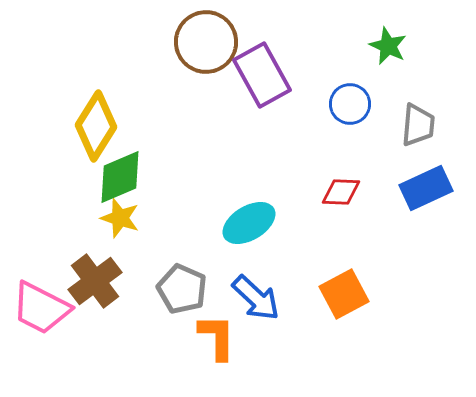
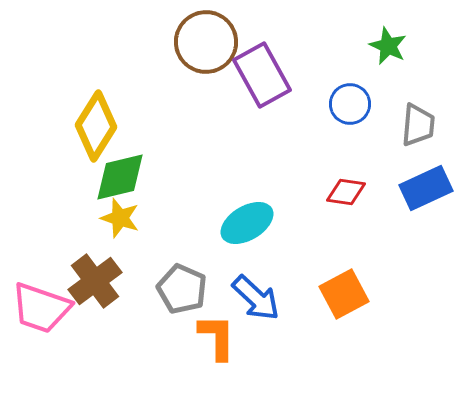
green diamond: rotated 10 degrees clockwise
red diamond: moved 5 px right; rotated 6 degrees clockwise
cyan ellipse: moved 2 px left
pink trapezoid: rotated 8 degrees counterclockwise
